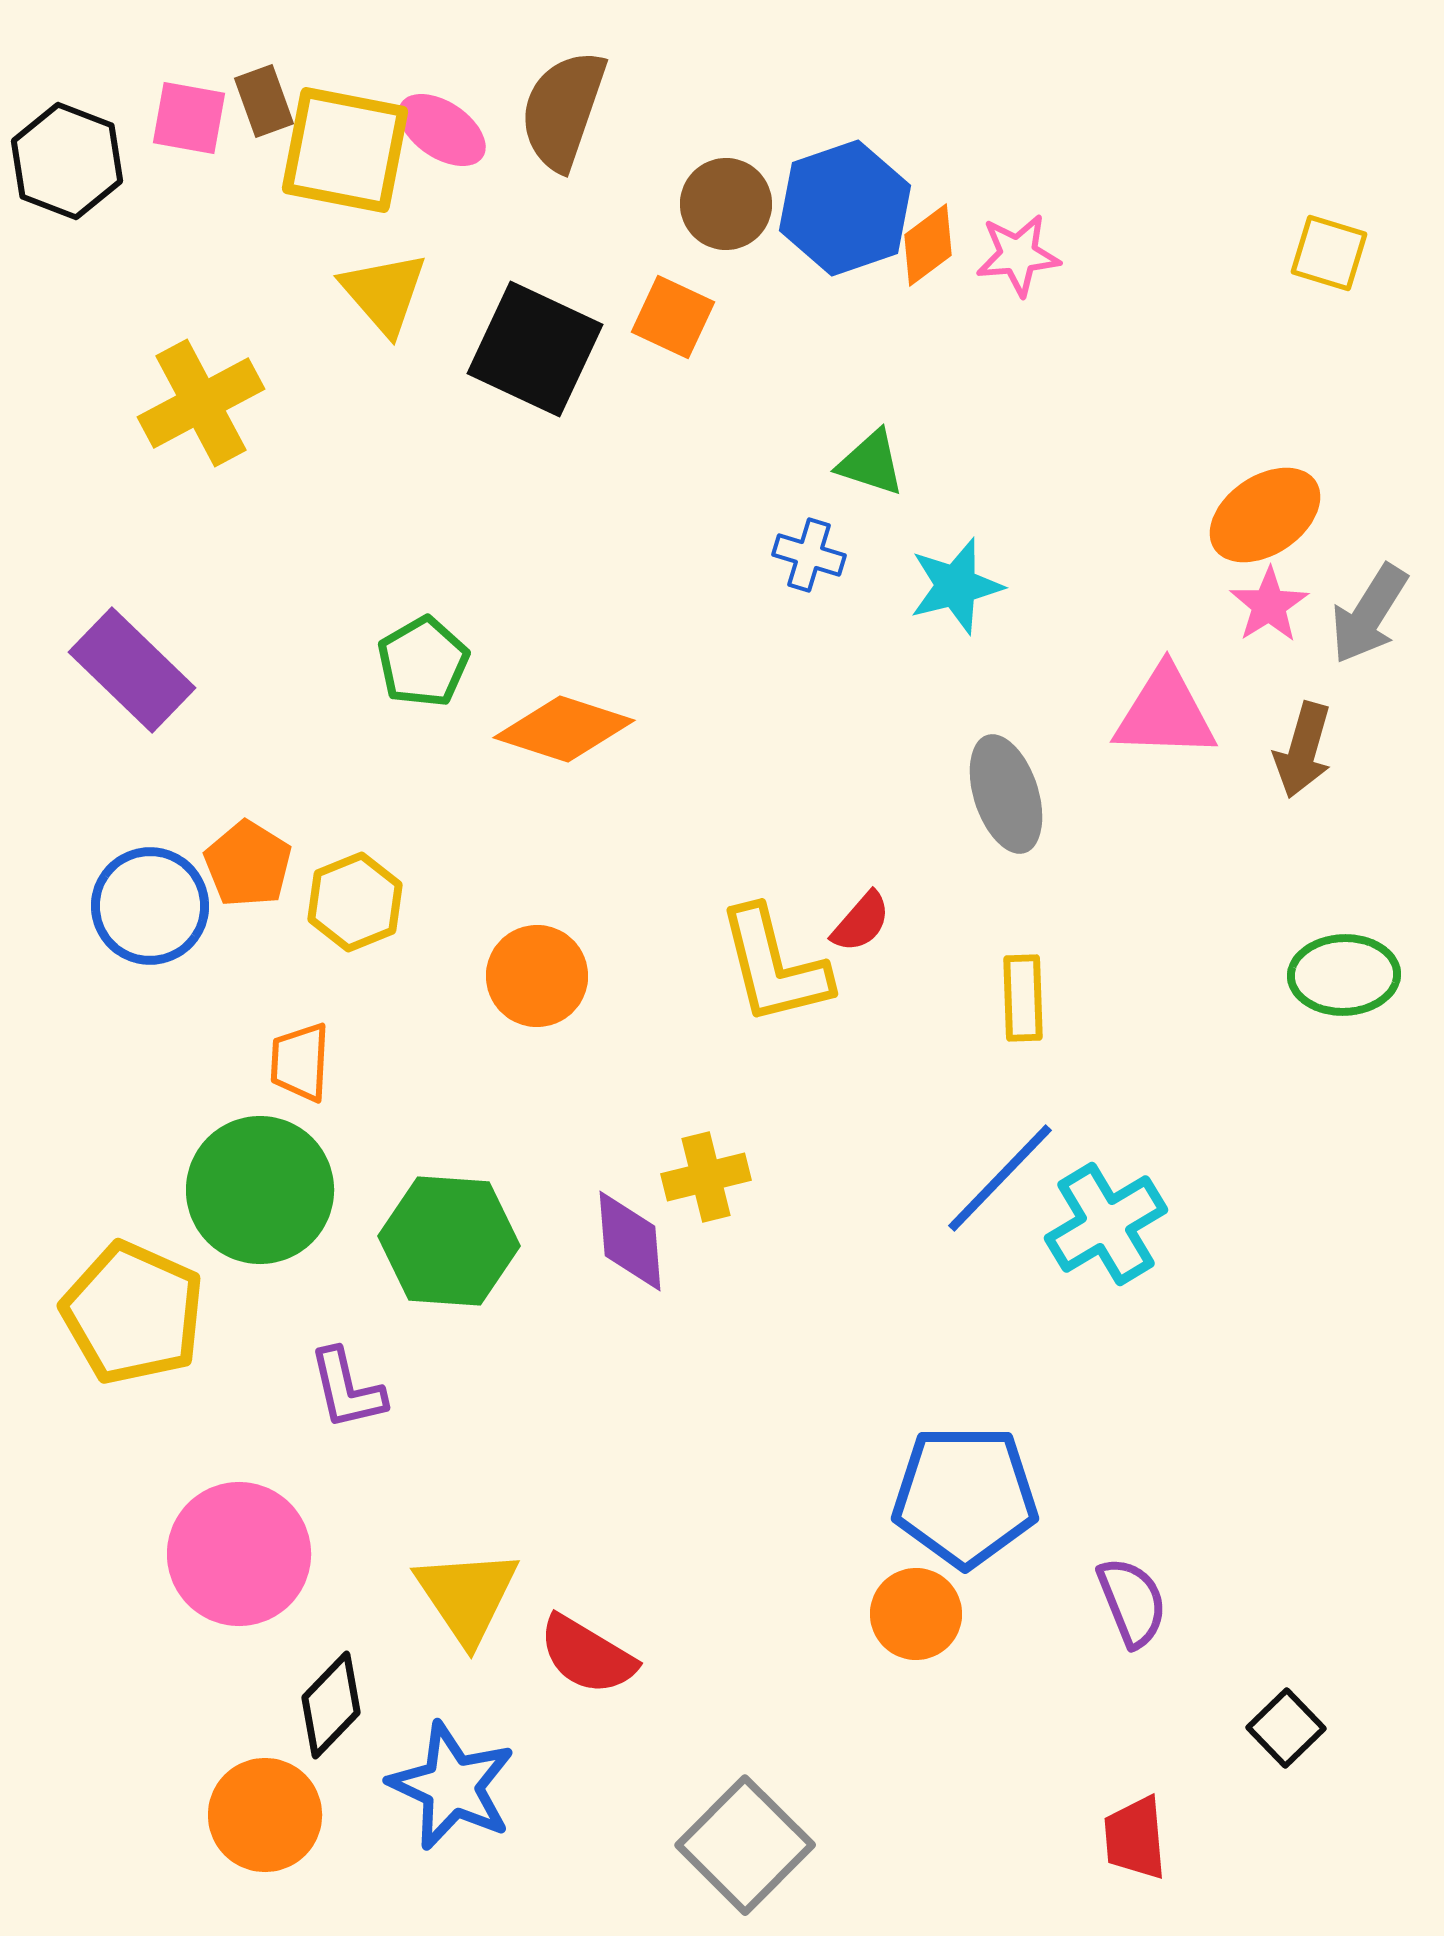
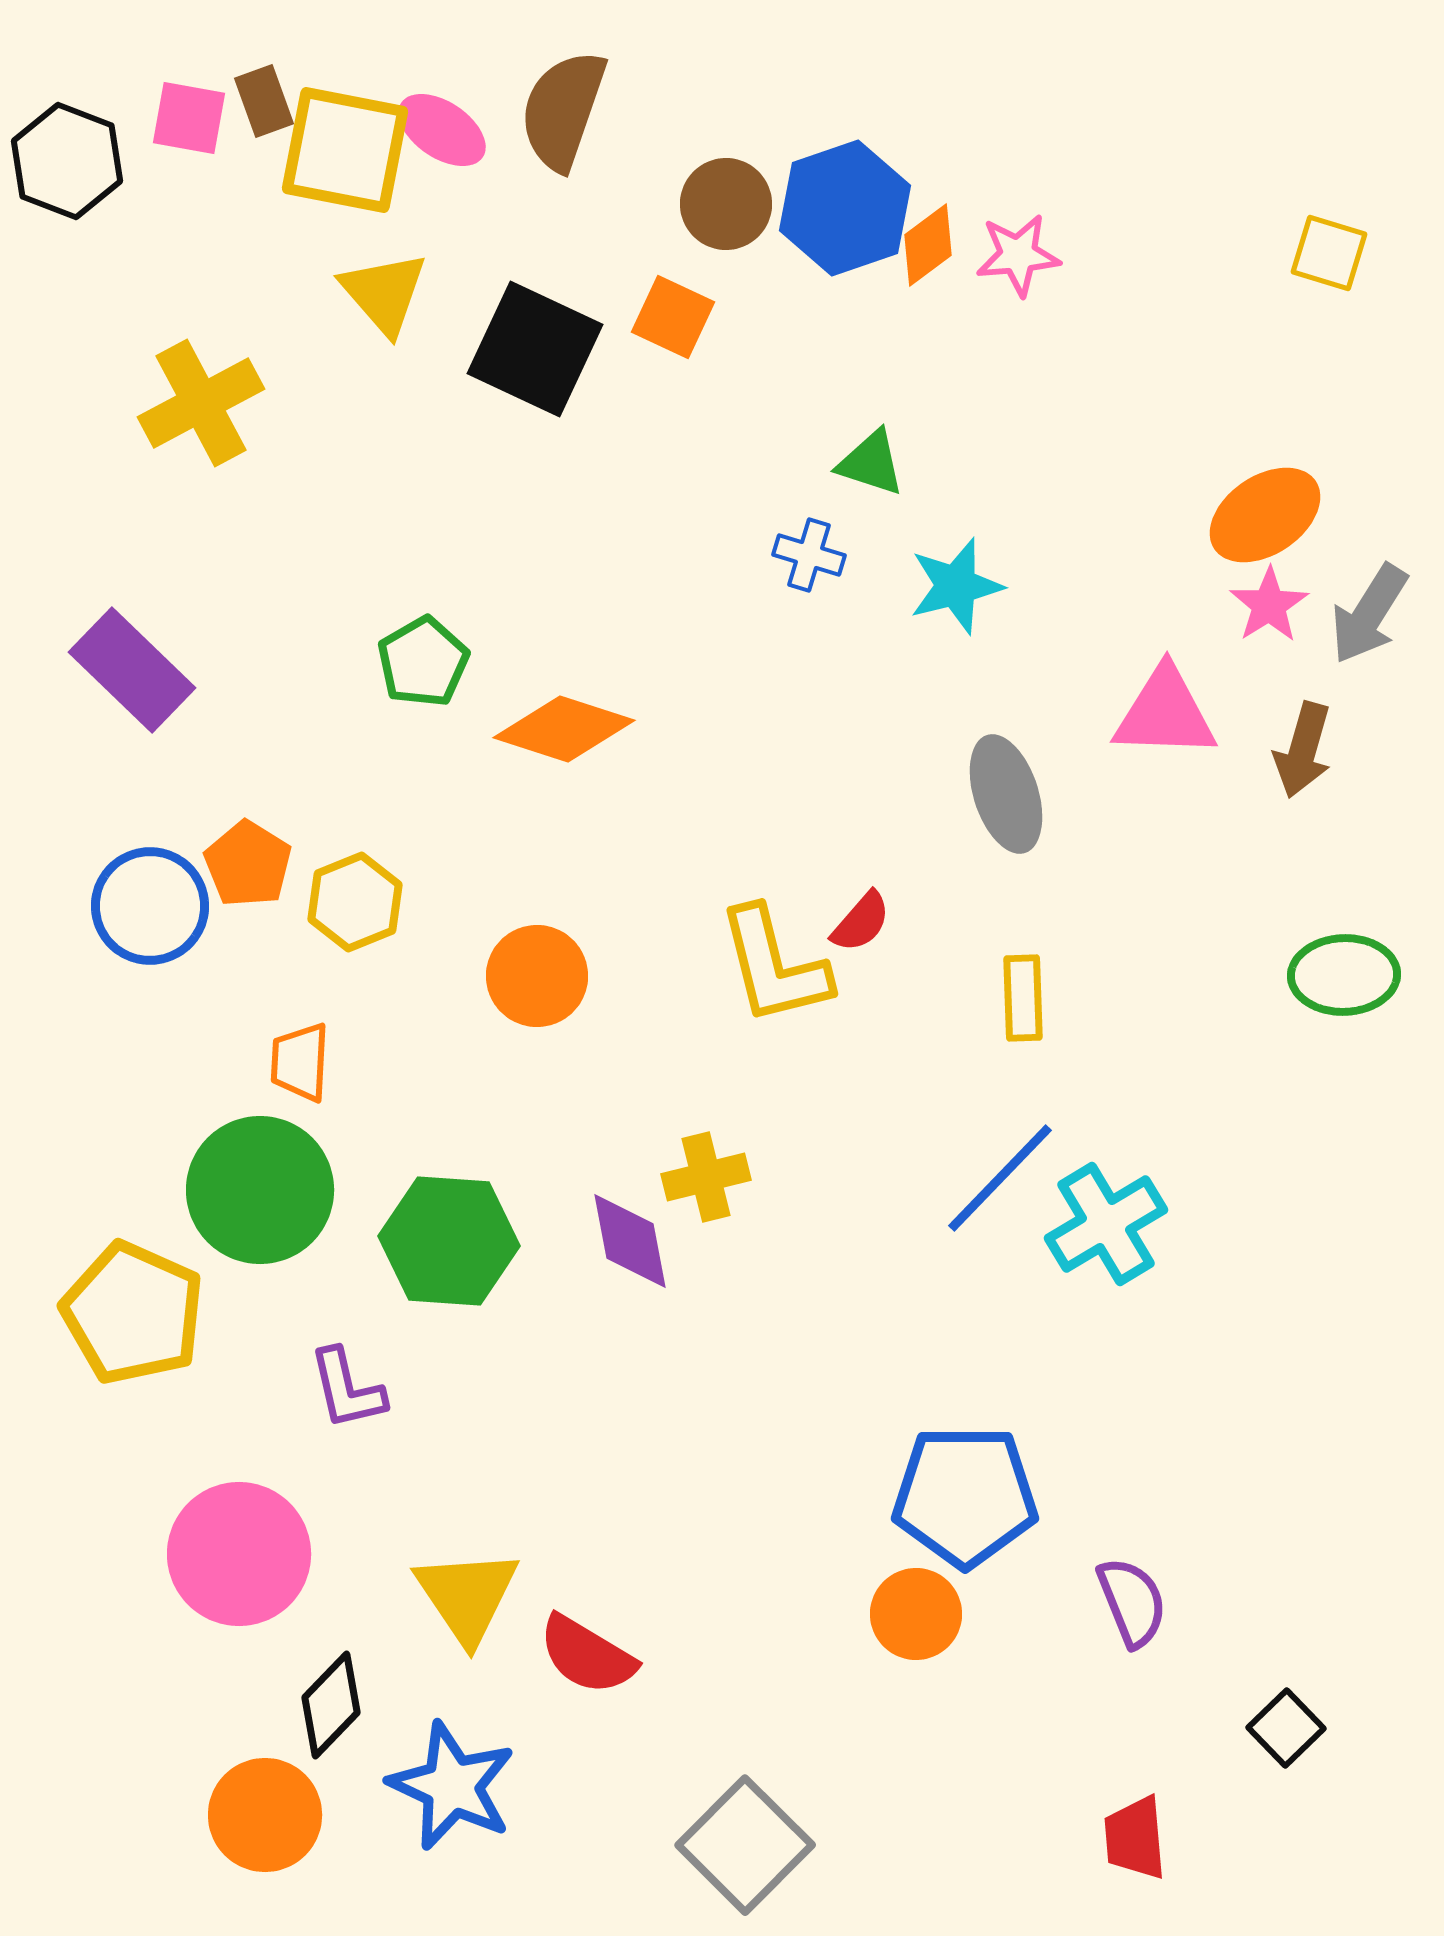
purple diamond at (630, 1241): rotated 6 degrees counterclockwise
